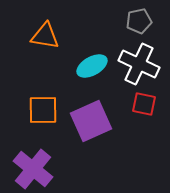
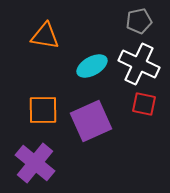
purple cross: moved 2 px right, 6 px up
